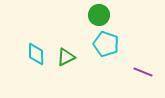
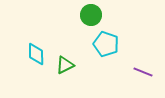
green circle: moved 8 px left
green triangle: moved 1 px left, 8 px down
